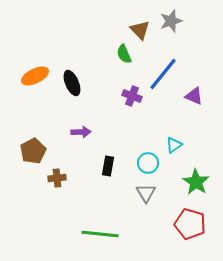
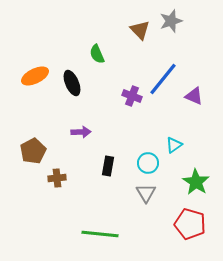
green semicircle: moved 27 px left
blue line: moved 5 px down
